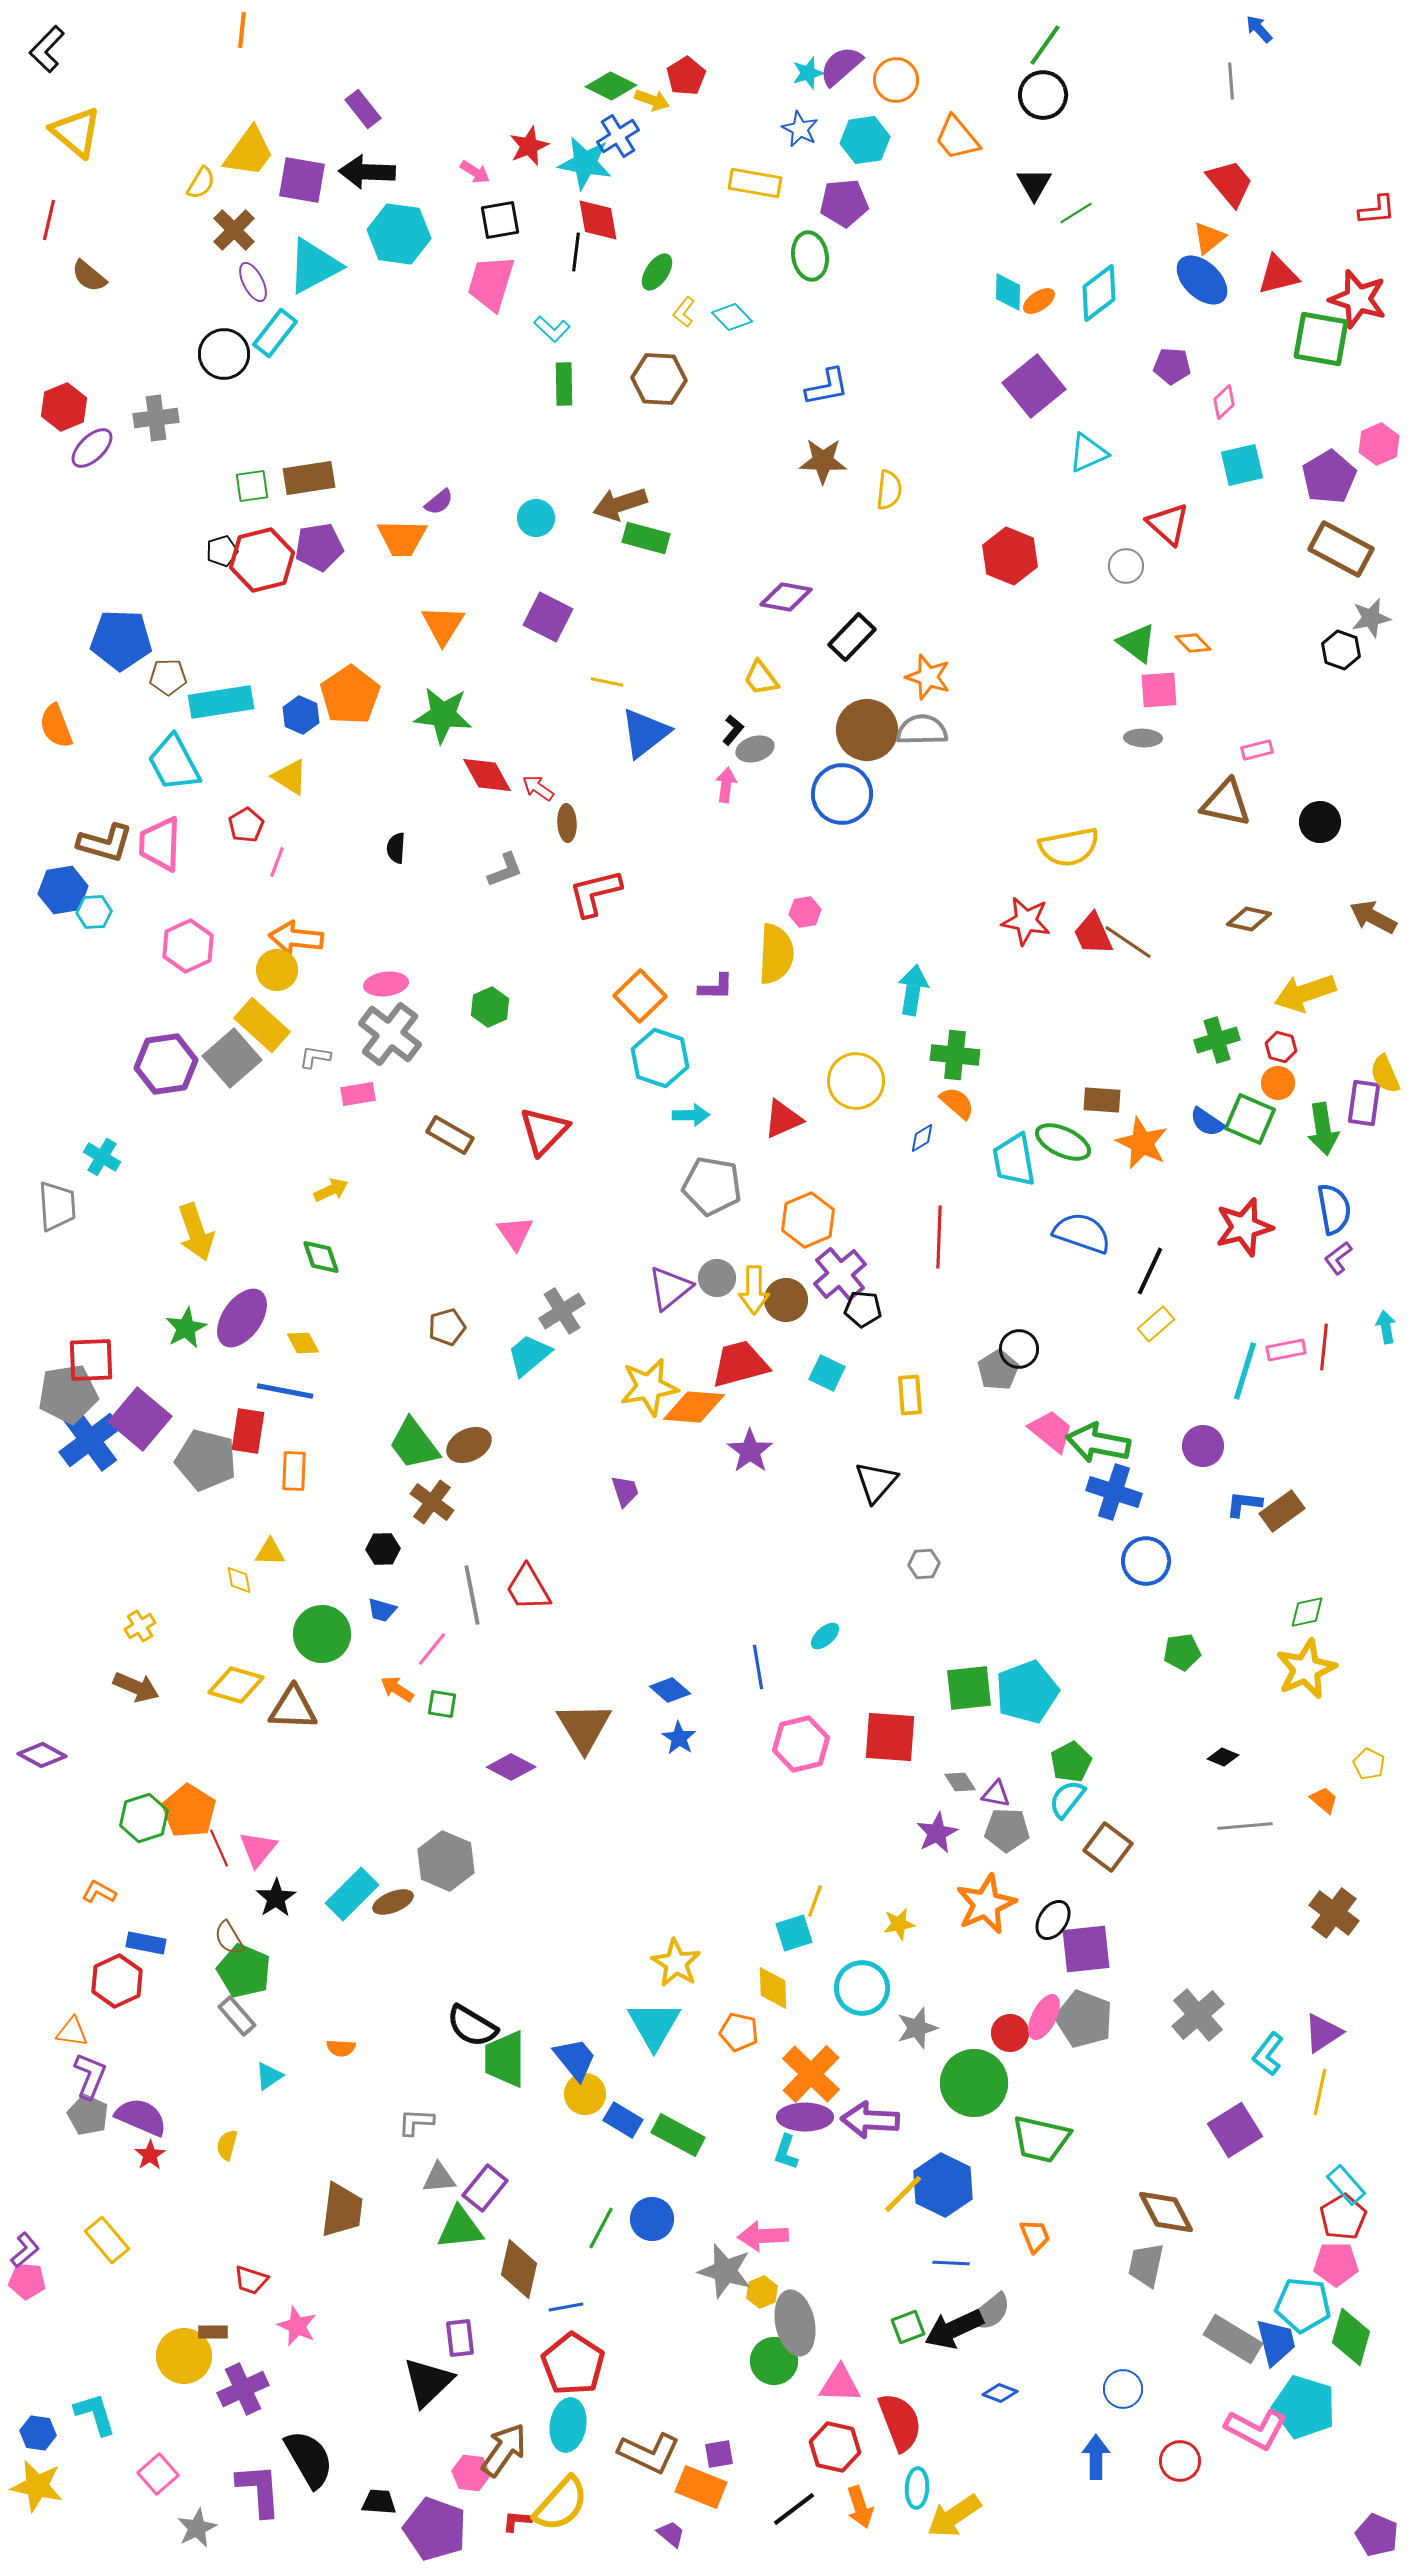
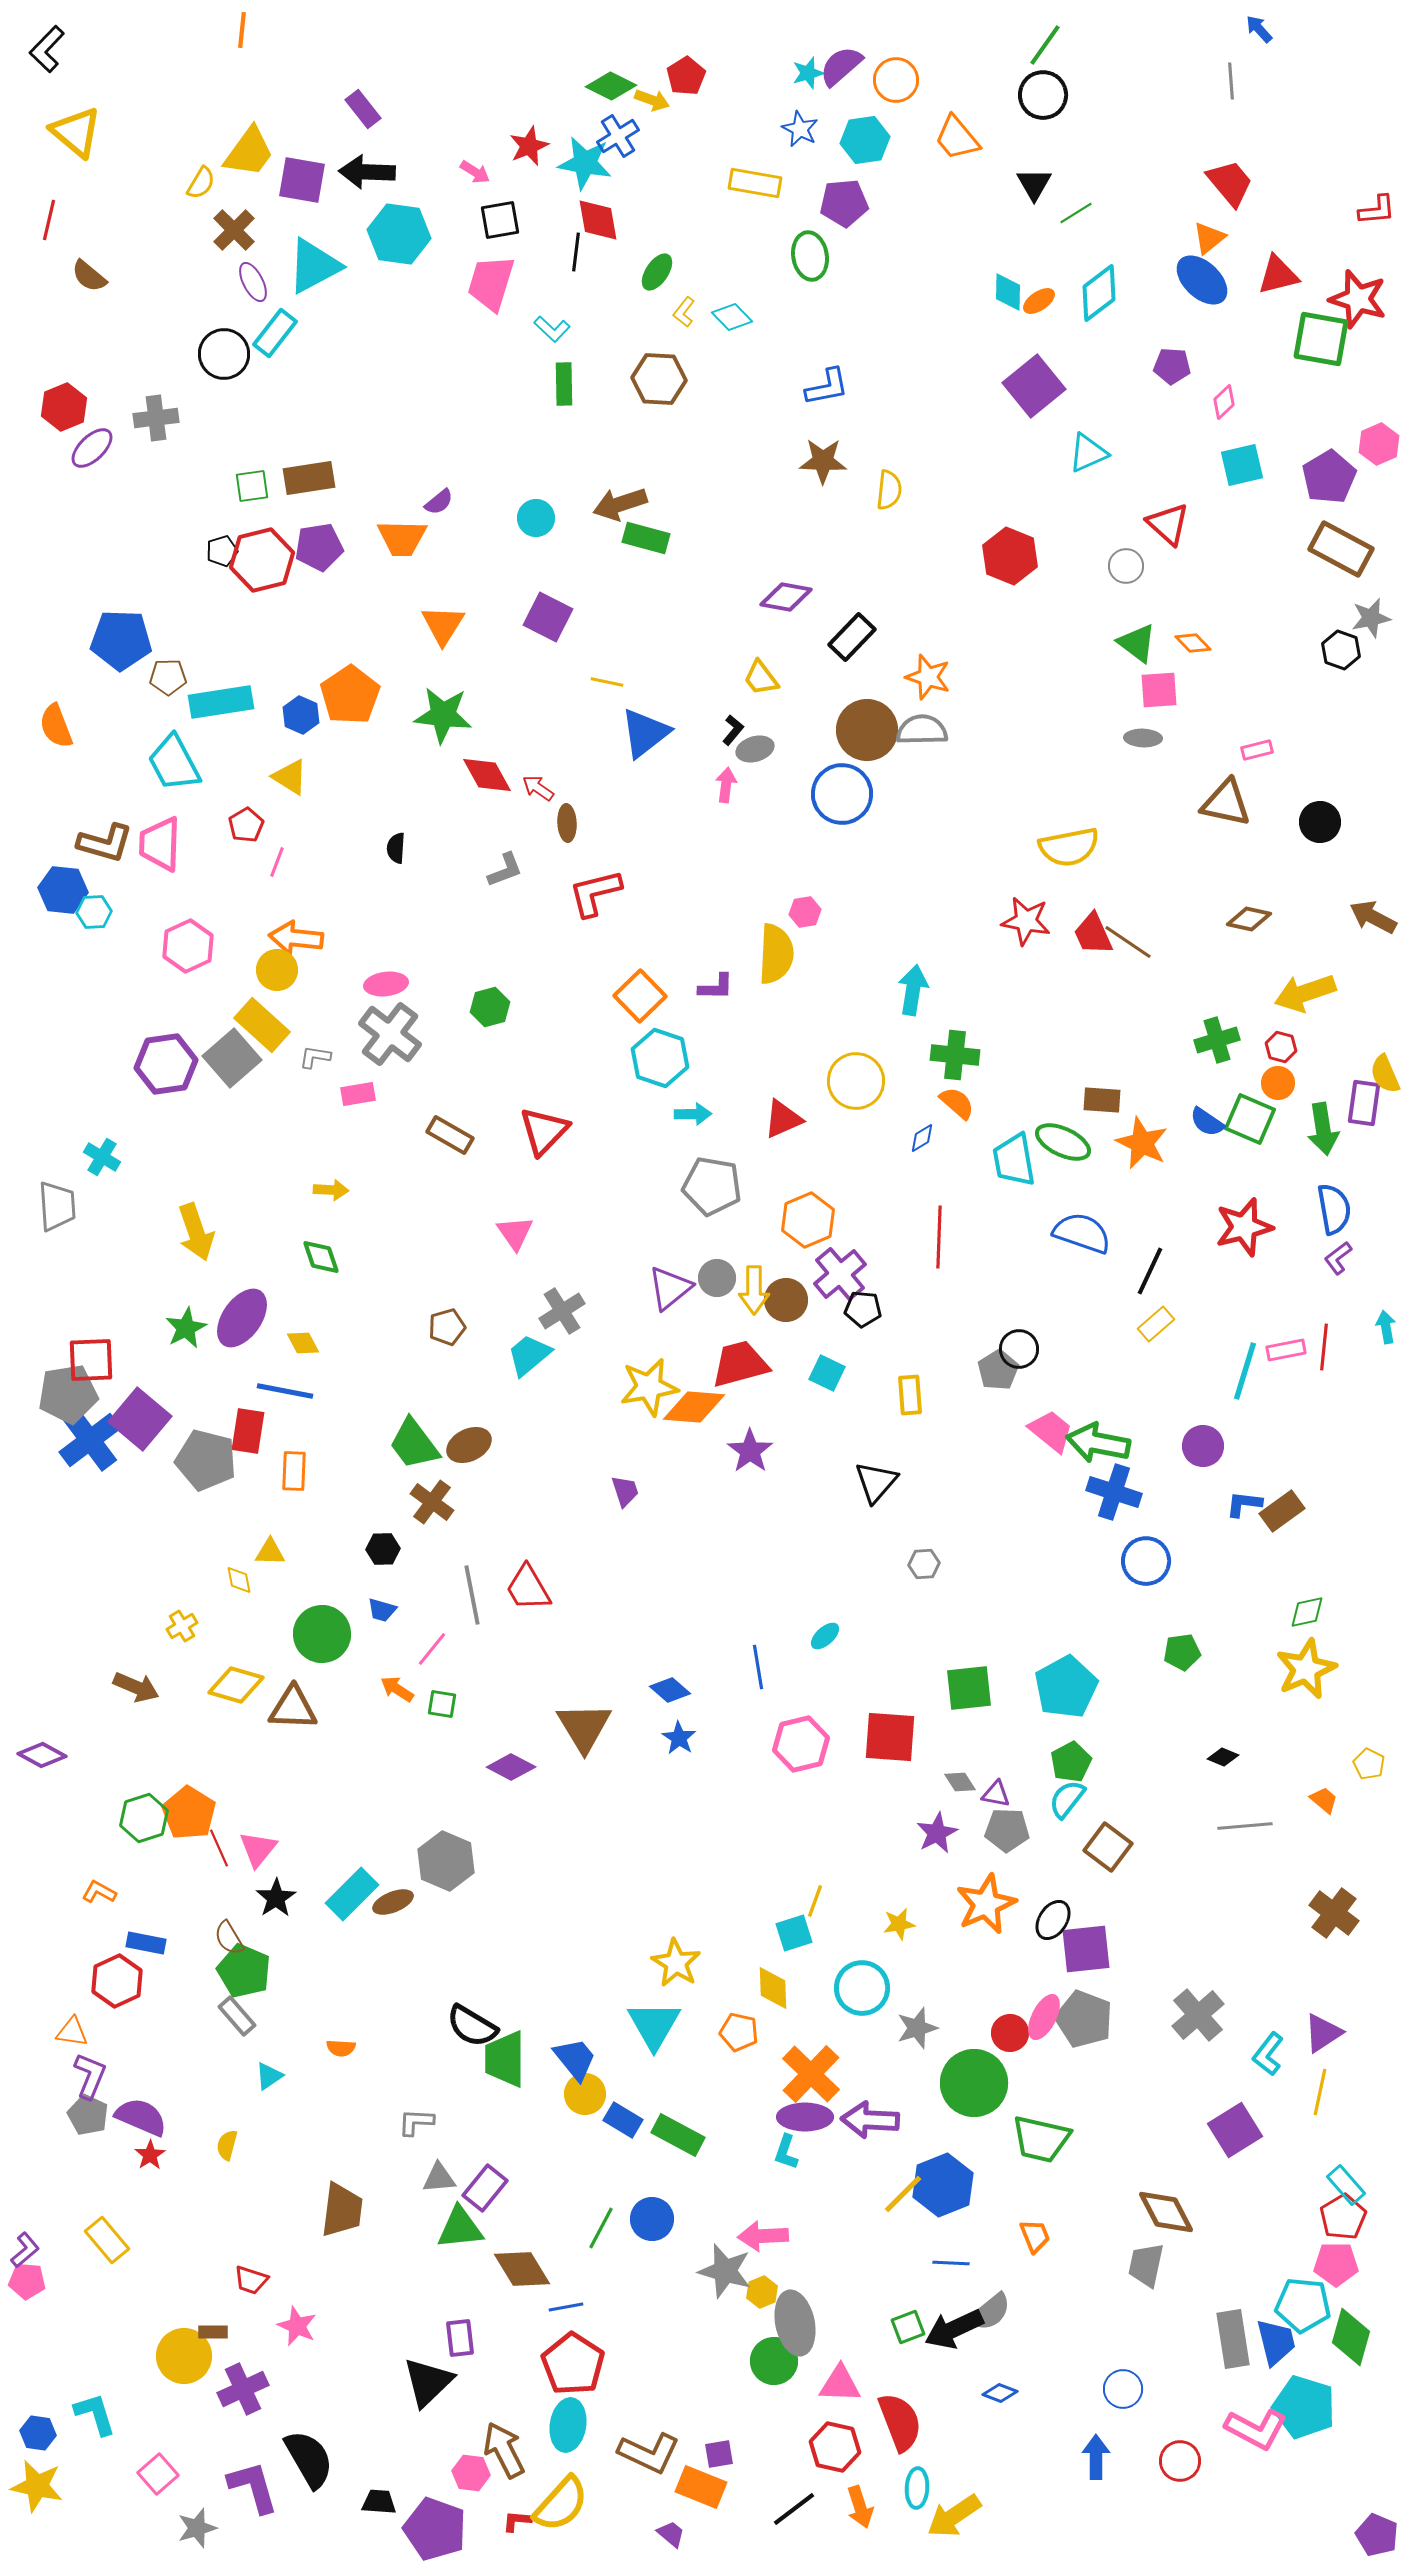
blue hexagon at (63, 890): rotated 15 degrees clockwise
green hexagon at (490, 1007): rotated 9 degrees clockwise
cyan arrow at (691, 1115): moved 2 px right, 1 px up
yellow arrow at (331, 1190): rotated 28 degrees clockwise
yellow cross at (140, 1626): moved 42 px right
cyan pentagon at (1027, 1692): moved 39 px right, 5 px up; rotated 8 degrees counterclockwise
orange pentagon at (189, 1811): moved 2 px down
blue hexagon at (943, 2185): rotated 12 degrees clockwise
brown diamond at (519, 2269): moved 3 px right; rotated 44 degrees counterclockwise
gray rectangle at (1233, 2339): rotated 50 degrees clockwise
brown arrow at (504, 2450): rotated 62 degrees counterclockwise
purple L-shape at (259, 2490): moved 6 px left, 3 px up; rotated 12 degrees counterclockwise
gray star at (197, 2528): rotated 9 degrees clockwise
